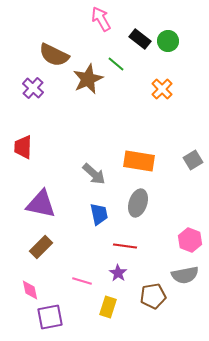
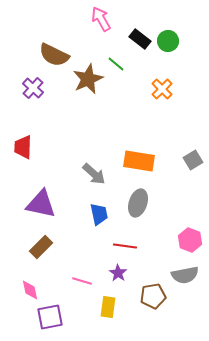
yellow rectangle: rotated 10 degrees counterclockwise
